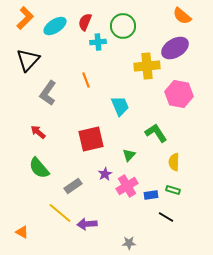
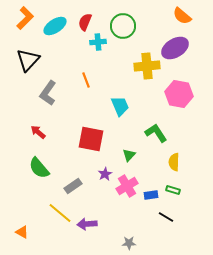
red square: rotated 24 degrees clockwise
